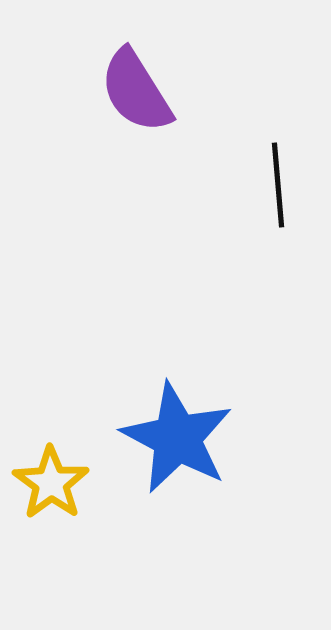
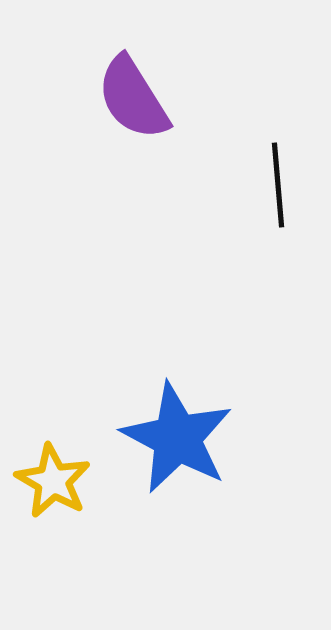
purple semicircle: moved 3 px left, 7 px down
yellow star: moved 2 px right, 2 px up; rotated 6 degrees counterclockwise
